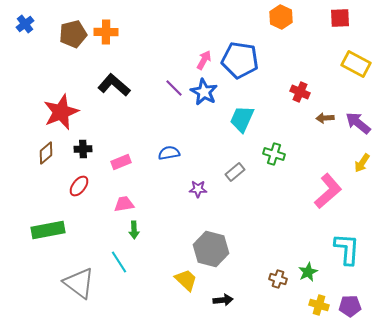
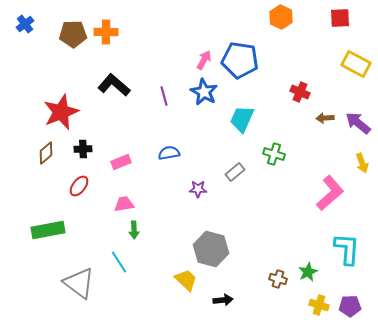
brown pentagon: rotated 12 degrees clockwise
purple line: moved 10 px left, 8 px down; rotated 30 degrees clockwise
yellow arrow: rotated 54 degrees counterclockwise
pink L-shape: moved 2 px right, 2 px down
